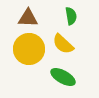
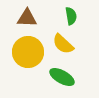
brown triangle: moved 1 px left
yellow circle: moved 1 px left, 3 px down
green ellipse: moved 1 px left
